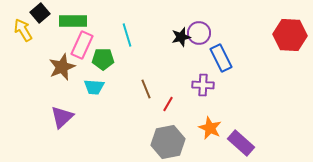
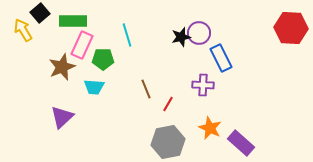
red hexagon: moved 1 px right, 7 px up
